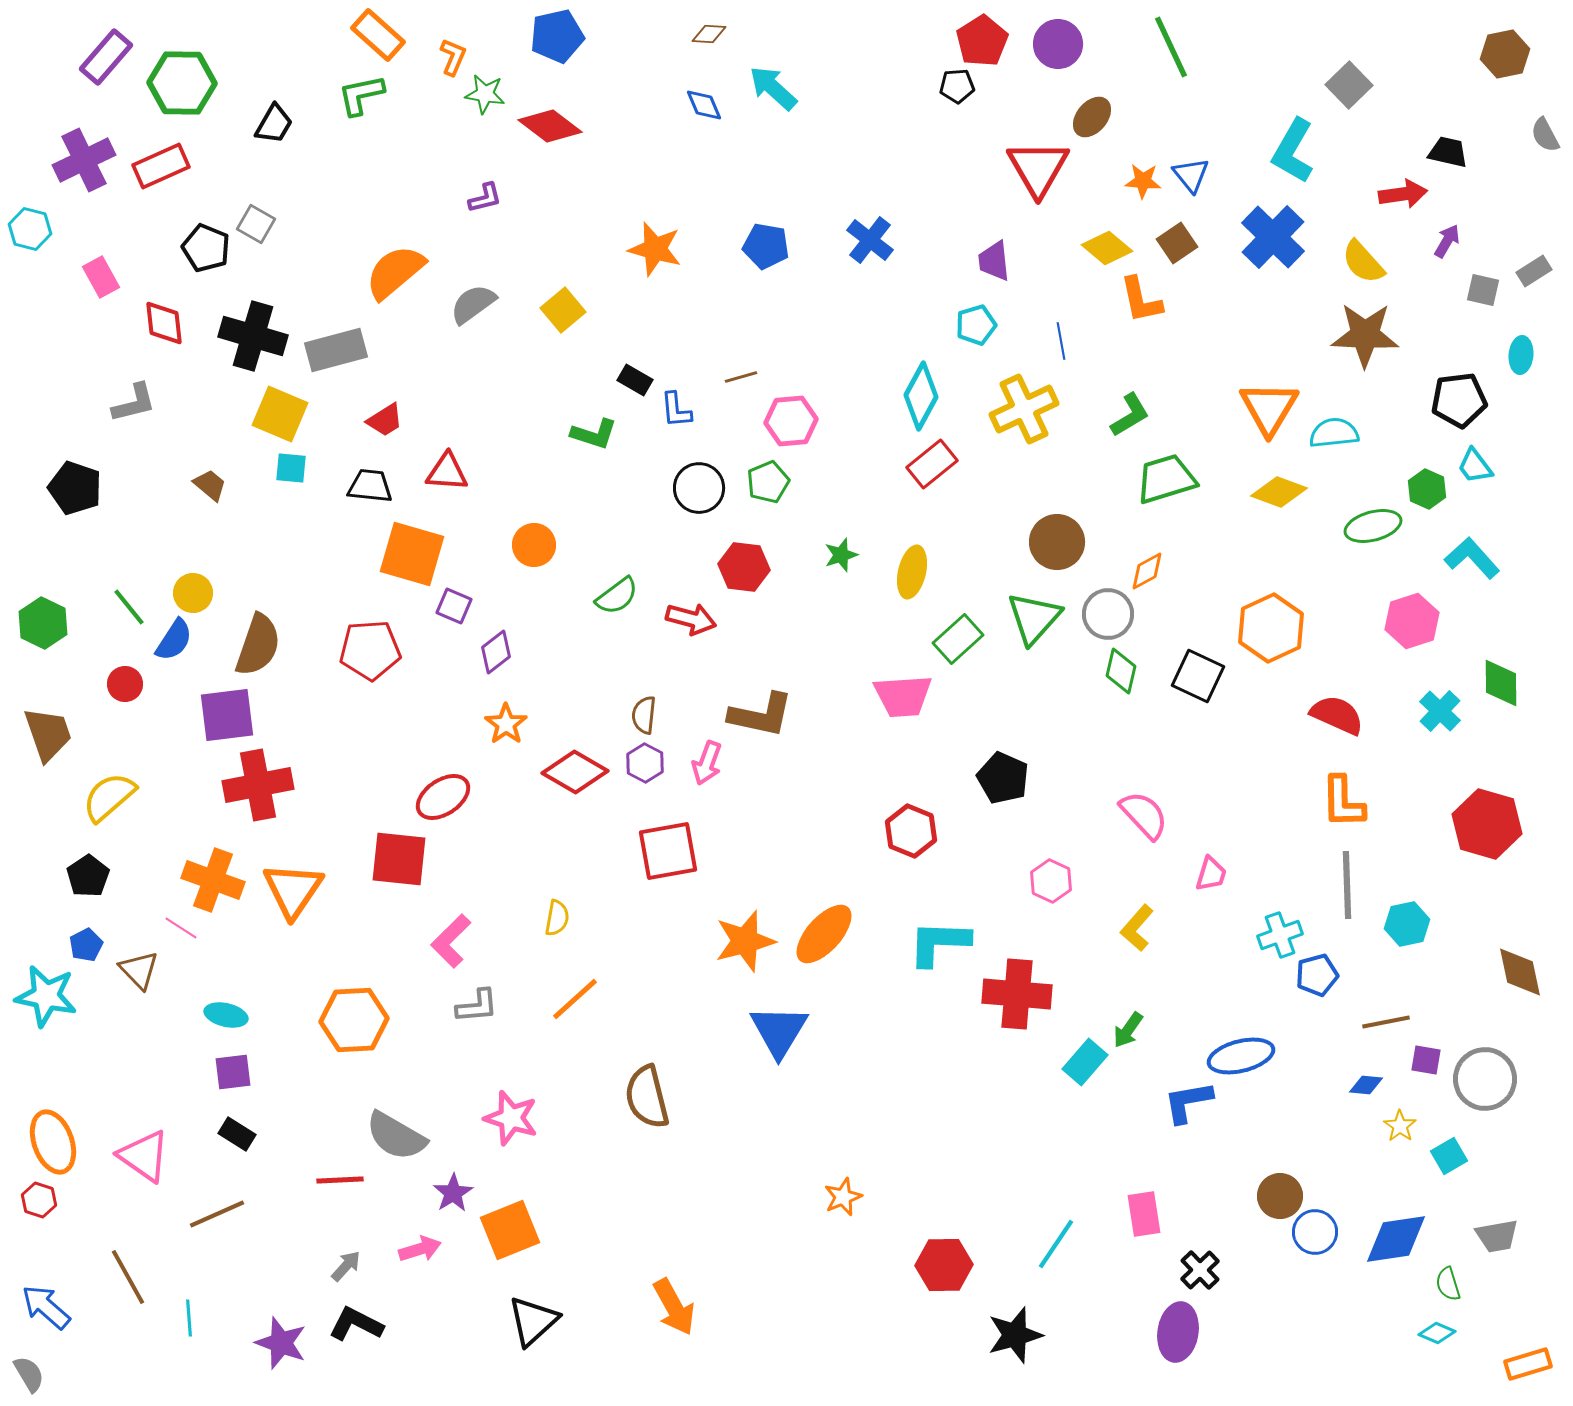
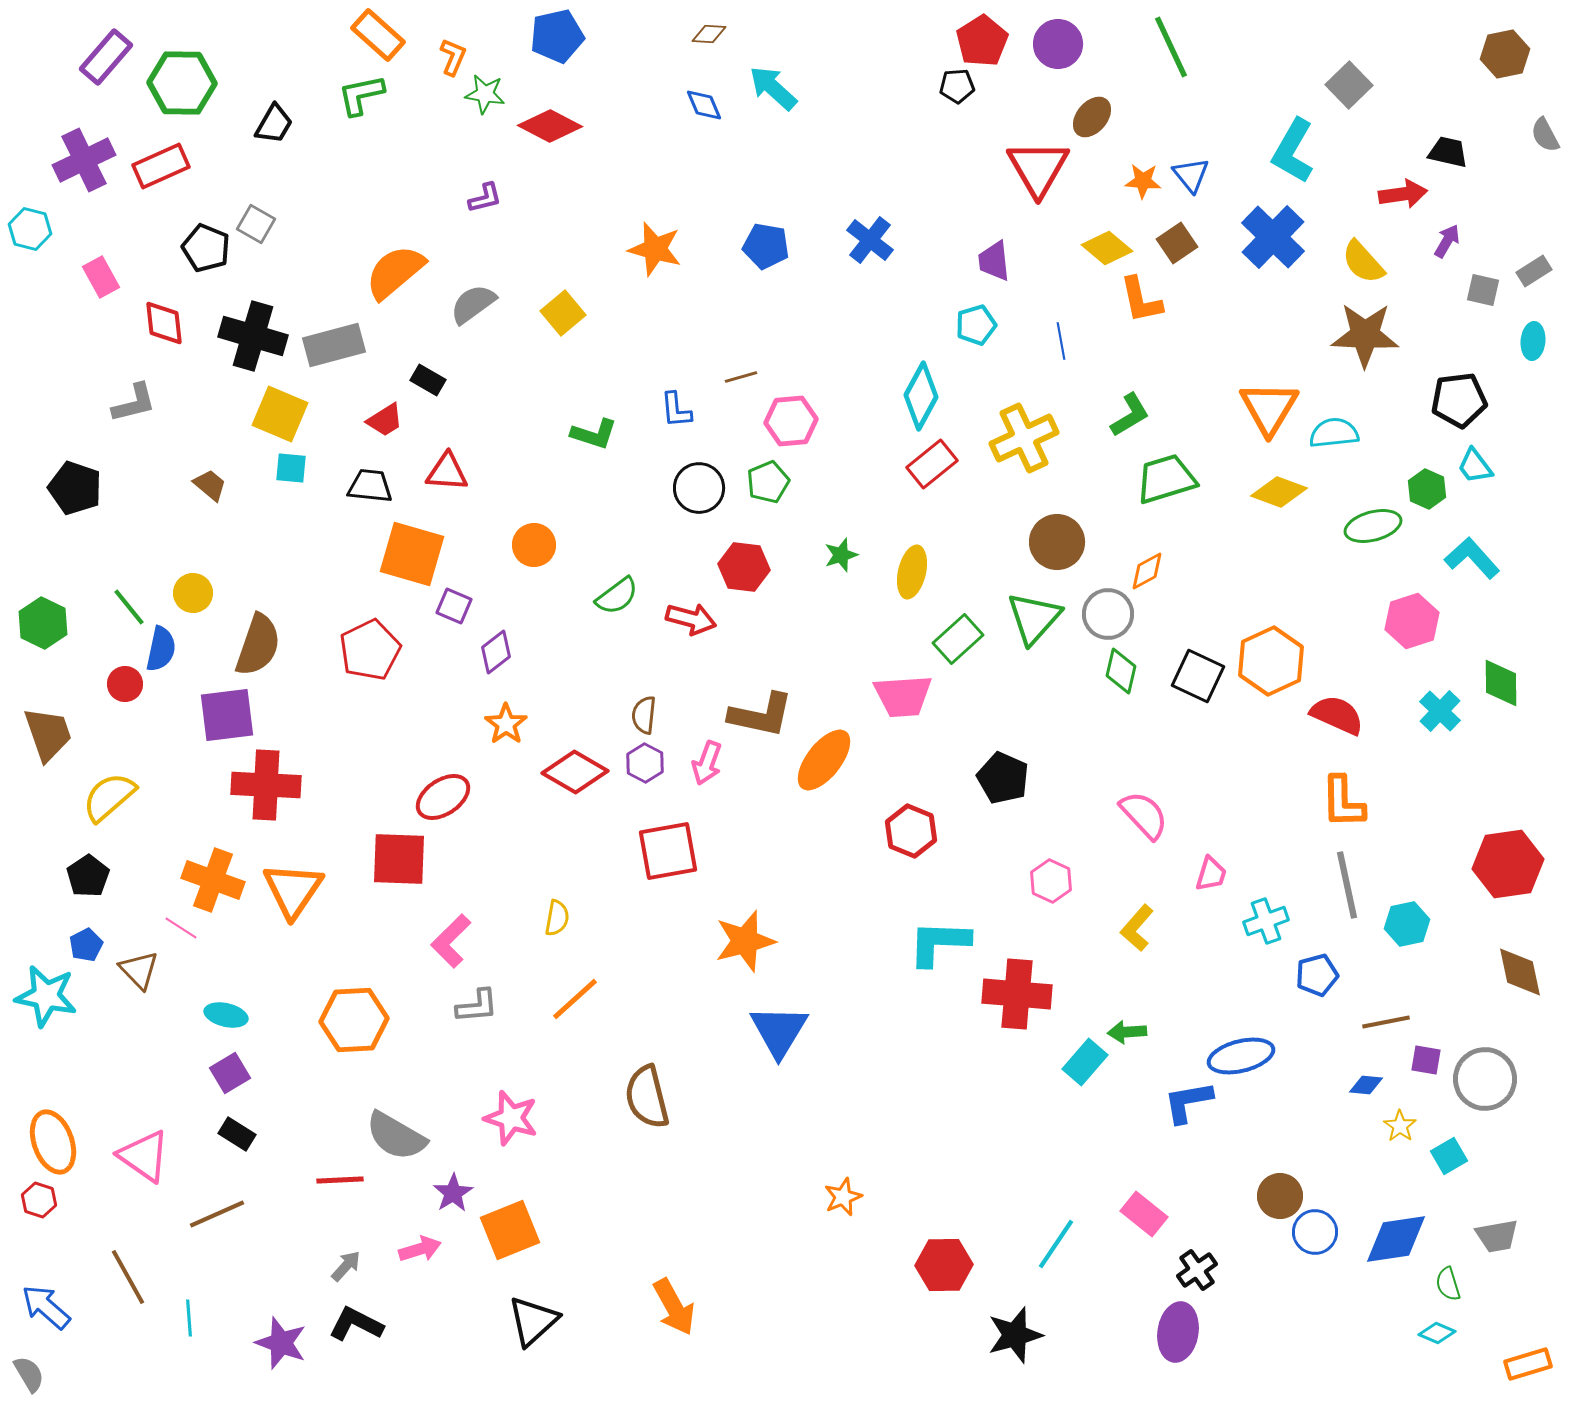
red diamond at (550, 126): rotated 10 degrees counterclockwise
yellow square at (563, 310): moved 3 px down
gray rectangle at (336, 350): moved 2 px left, 5 px up
cyan ellipse at (1521, 355): moved 12 px right, 14 px up
black rectangle at (635, 380): moved 207 px left
yellow cross at (1024, 409): moved 29 px down
orange hexagon at (1271, 628): moved 33 px down
blue semicircle at (174, 640): moved 13 px left, 9 px down; rotated 21 degrees counterclockwise
red pentagon at (370, 650): rotated 22 degrees counterclockwise
red cross at (258, 785): moved 8 px right; rotated 14 degrees clockwise
red hexagon at (1487, 824): moved 21 px right, 40 px down; rotated 24 degrees counterclockwise
red square at (399, 859): rotated 4 degrees counterclockwise
gray line at (1347, 885): rotated 10 degrees counterclockwise
orange ellipse at (824, 934): moved 174 px up; rotated 4 degrees counterclockwise
cyan cross at (1280, 935): moved 14 px left, 14 px up
green arrow at (1128, 1030): moved 1 px left, 2 px down; rotated 51 degrees clockwise
purple square at (233, 1072): moved 3 px left, 1 px down; rotated 24 degrees counterclockwise
pink rectangle at (1144, 1214): rotated 42 degrees counterclockwise
black cross at (1200, 1270): moved 3 px left; rotated 9 degrees clockwise
